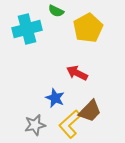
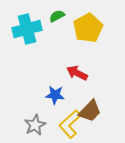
green semicircle: moved 1 px right, 5 px down; rotated 126 degrees clockwise
blue star: moved 3 px up; rotated 18 degrees counterclockwise
gray star: rotated 15 degrees counterclockwise
